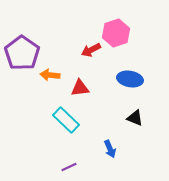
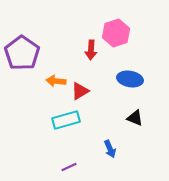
red arrow: rotated 60 degrees counterclockwise
orange arrow: moved 6 px right, 6 px down
red triangle: moved 3 px down; rotated 24 degrees counterclockwise
cyan rectangle: rotated 60 degrees counterclockwise
